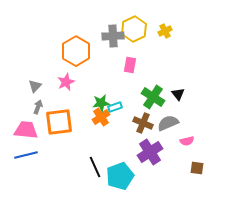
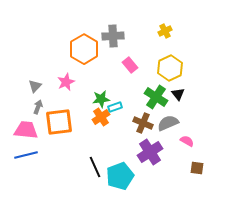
yellow hexagon: moved 36 px right, 39 px down
orange hexagon: moved 8 px right, 2 px up
pink rectangle: rotated 49 degrees counterclockwise
green cross: moved 3 px right
green star: moved 4 px up
pink semicircle: rotated 136 degrees counterclockwise
